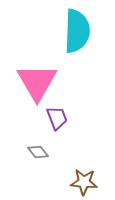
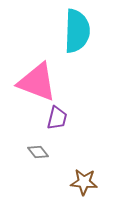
pink triangle: rotated 39 degrees counterclockwise
purple trapezoid: rotated 35 degrees clockwise
